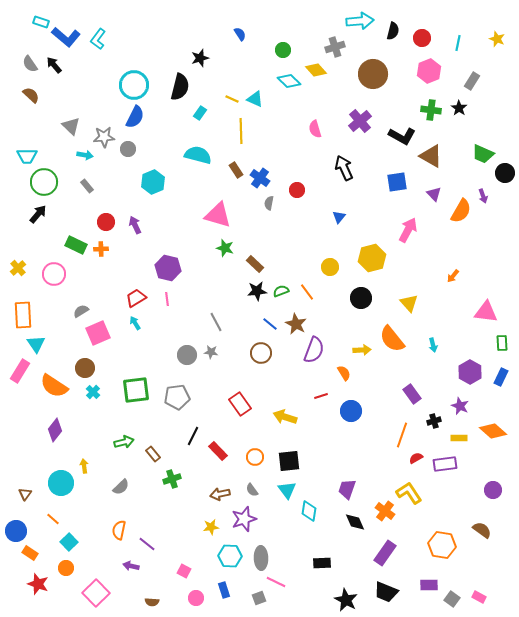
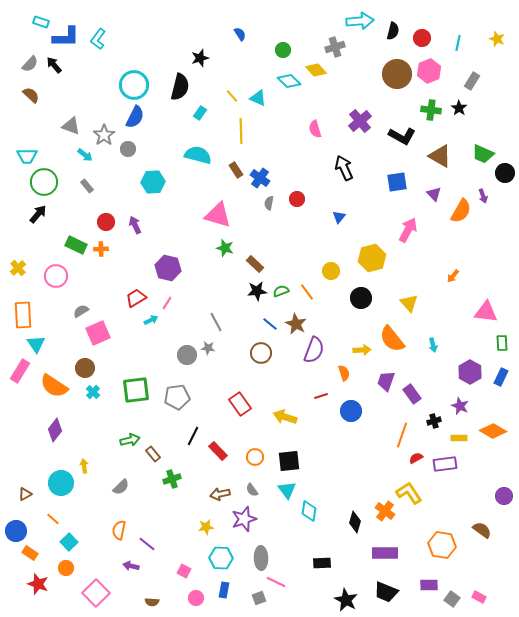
blue L-shape at (66, 37): rotated 40 degrees counterclockwise
gray semicircle at (30, 64): rotated 102 degrees counterclockwise
brown circle at (373, 74): moved 24 px right
yellow line at (232, 99): moved 3 px up; rotated 24 degrees clockwise
cyan triangle at (255, 99): moved 3 px right, 1 px up
gray triangle at (71, 126): rotated 24 degrees counterclockwise
gray star at (104, 137): moved 2 px up; rotated 30 degrees counterclockwise
cyan arrow at (85, 155): rotated 28 degrees clockwise
brown triangle at (431, 156): moved 9 px right
cyan hexagon at (153, 182): rotated 20 degrees clockwise
red circle at (297, 190): moved 9 px down
yellow circle at (330, 267): moved 1 px right, 4 px down
pink circle at (54, 274): moved 2 px right, 2 px down
pink line at (167, 299): moved 4 px down; rotated 40 degrees clockwise
cyan arrow at (135, 323): moved 16 px right, 3 px up; rotated 96 degrees clockwise
gray star at (211, 352): moved 3 px left, 4 px up
orange semicircle at (344, 373): rotated 14 degrees clockwise
orange diamond at (493, 431): rotated 12 degrees counterclockwise
green arrow at (124, 442): moved 6 px right, 2 px up
purple trapezoid at (347, 489): moved 39 px right, 108 px up
purple circle at (493, 490): moved 11 px right, 6 px down
brown triangle at (25, 494): rotated 24 degrees clockwise
black diamond at (355, 522): rotated 40 degrees clockwise
yellow star at (211, 527): moved 5 px left
purple rectangle at (385, 553): rotated 55 degrees clockwise
cyan hexagon at (230, 556): moved 9 px left, 2 px down
blue rectangle at (224, 590): rotated 28 degrees clockwise
